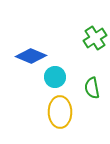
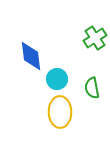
blue diamond: rotated 60 degrees clockwise
cyan circle: moved 2 px right, 2 px down
